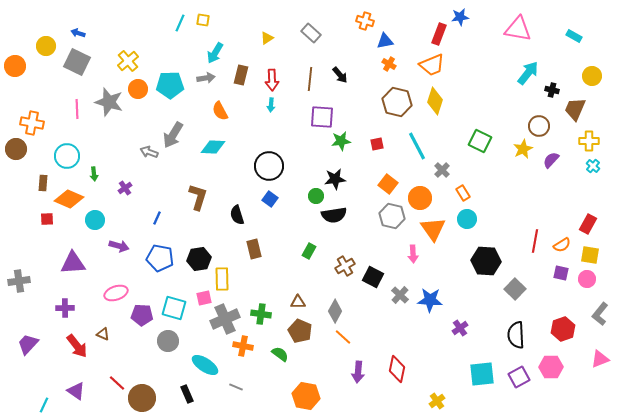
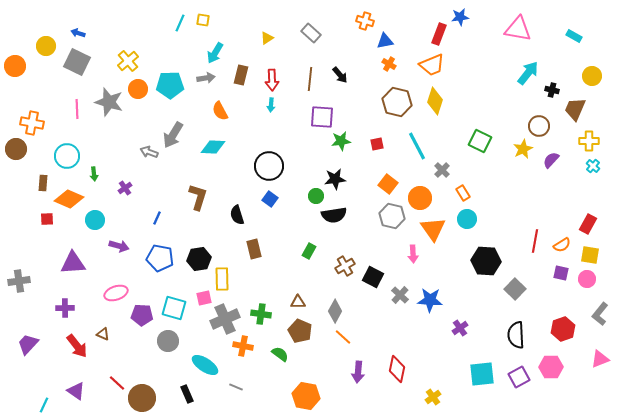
yellow cross at (437, 401): moved 4 px left, 4 px up
